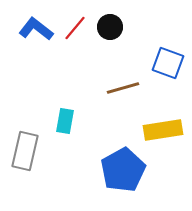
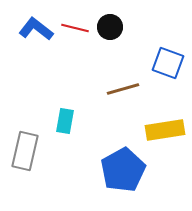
red line: rotated 64 degrees clockwise
brown line: moved 1 px down
yellow rectangle: moved 2 px right
